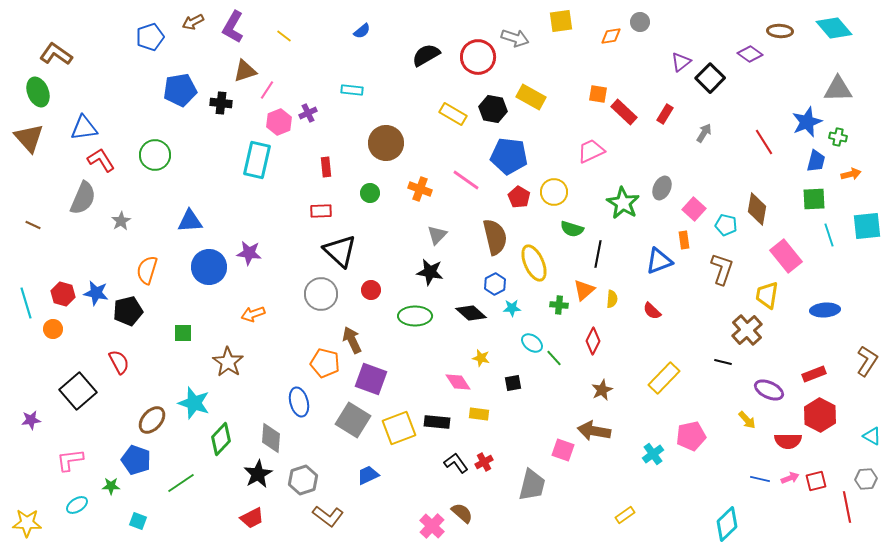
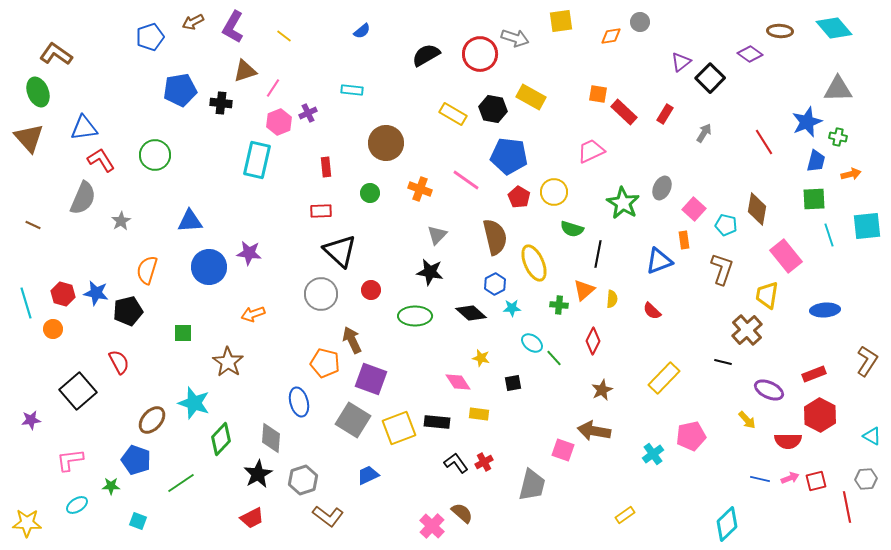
red circle at (478, 57): moved 2 px right, 3 px up
pink line at (267, 90): moved 6 px right, 2 px up
